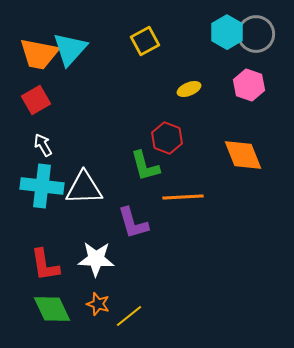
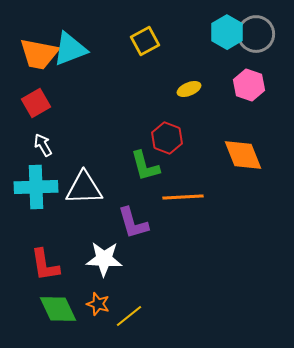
cyan triangle: rotated 27 degrees clockwise
red square: moved 3 px down
cyan cross: moved 6 px left, 1 px down; rotated 9 degrees counterclockwise
white star: moved 8 px right
green diamond: moved 6 px right
